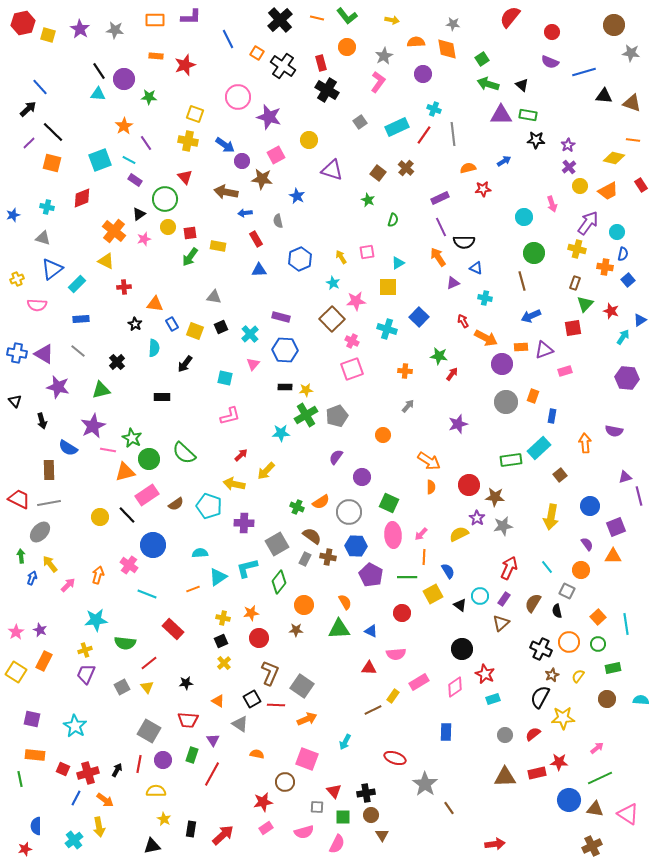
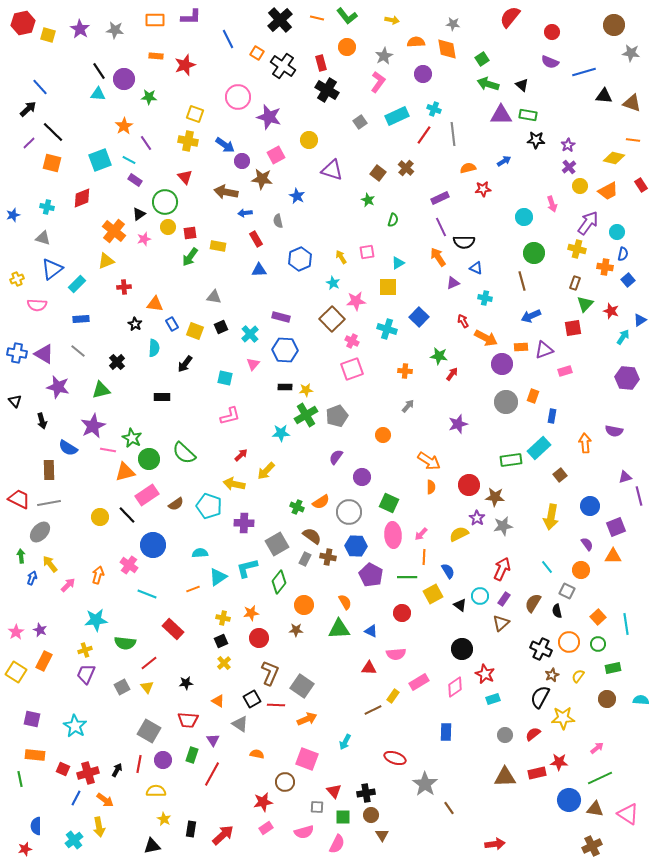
cyan rectangle at (397, 127): moved 11 px up
green circle at (165, 199): moved 3 px down
yellow triangle at (106, 261): rotated 48 degrees counterclockwise
red arrow at (509, 568): moved 7 px left, 1 px down
